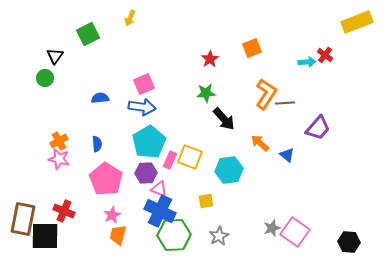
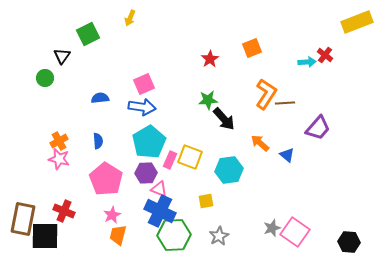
black triangle at (55, 56): moved 7 px right
green star at (206, 93): moved 2 px right, 7 px down
blue semicircle at (97, 144): moved 1 px right, 3 px up
